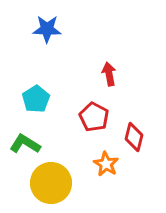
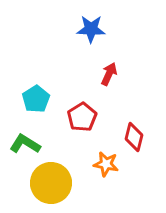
blue star: moved 44 px right
red arrow: rotated 35 degrees clockwise
red pentagon: moved 12 px left; rotated 12 degrees clockwise
orange star: rotated 20 degrees counterclockwise
